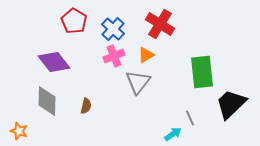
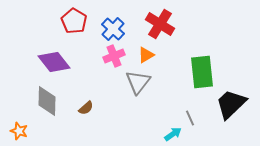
brown semicircle: moved 2 px down; rotated 35 degrees clockwise
